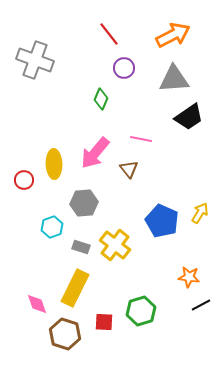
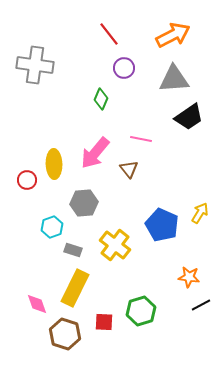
gray cross: moved 5 px down; rotated 12 degrees counterclockwise
red circle: moved 3 px right
blue pentagon: moved 4 px down
gray rectangle: moved 8 px left, 3 px down
